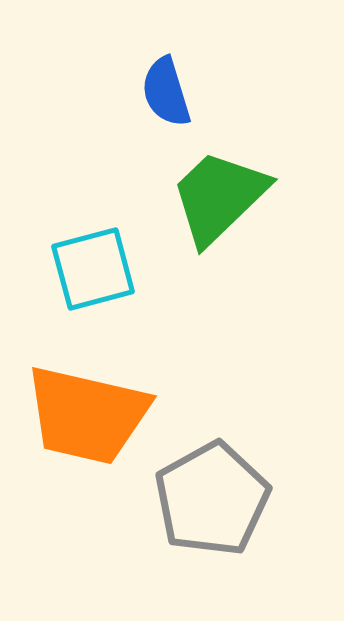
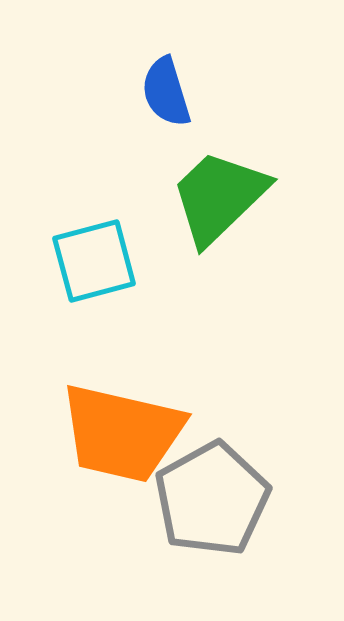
cyan square: moved 1 px right, 8 px up
orange trapezoid: moved 35 px right, 18 px down
